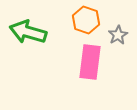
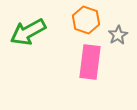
green arrow: rotated 45 degrees counterclockwise
